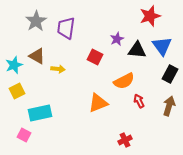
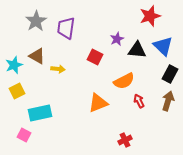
blue triangle: moved 1 px right; rotated 10 degrees counterclockwise
brown arrow: moved 1 px left, 5 px up
